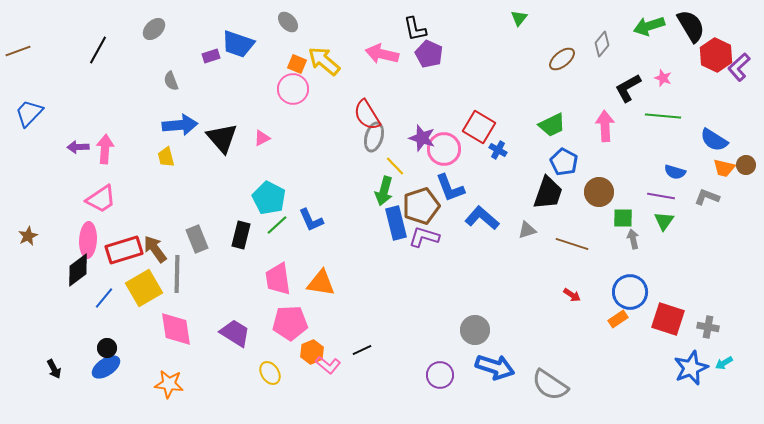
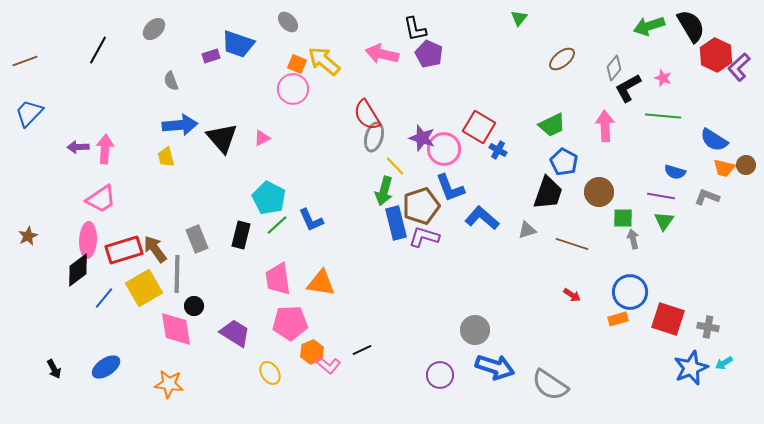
gray diamond at (602, 44): moved 12 px right, 24 px down
brown line at (18, 51): moved 7 px right, 10 px down
orange rectangle at (618, 319): rotated 18 degrees clockwise
black circle at (107, 348): moved 87 px right, 42 px up
